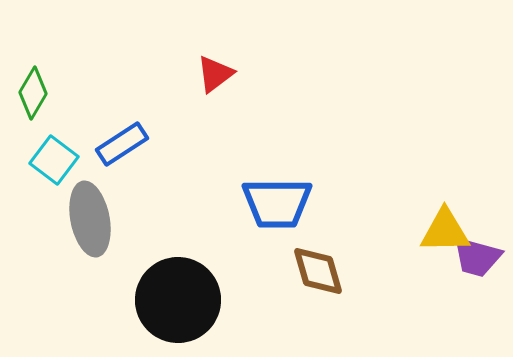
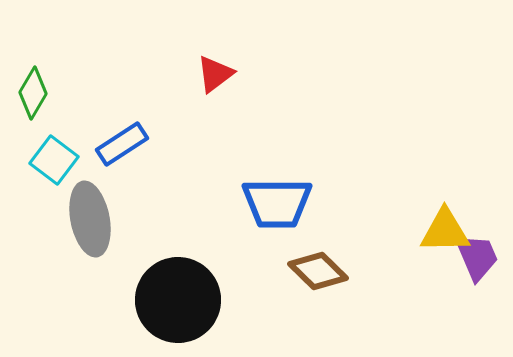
purple trapezoid: rotated 128 degrees counterclockwise
brown diamond: rotated 30 degrees counterclockwise
